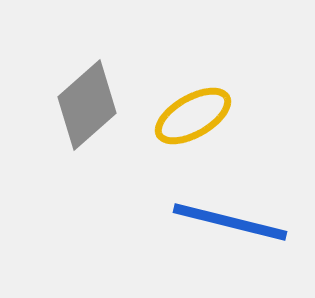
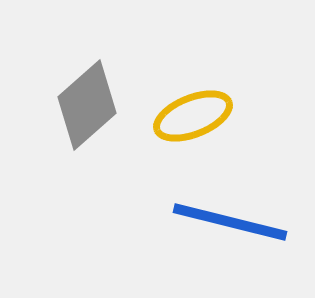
yellow ellipse: rotated 8 degrees clockwise
